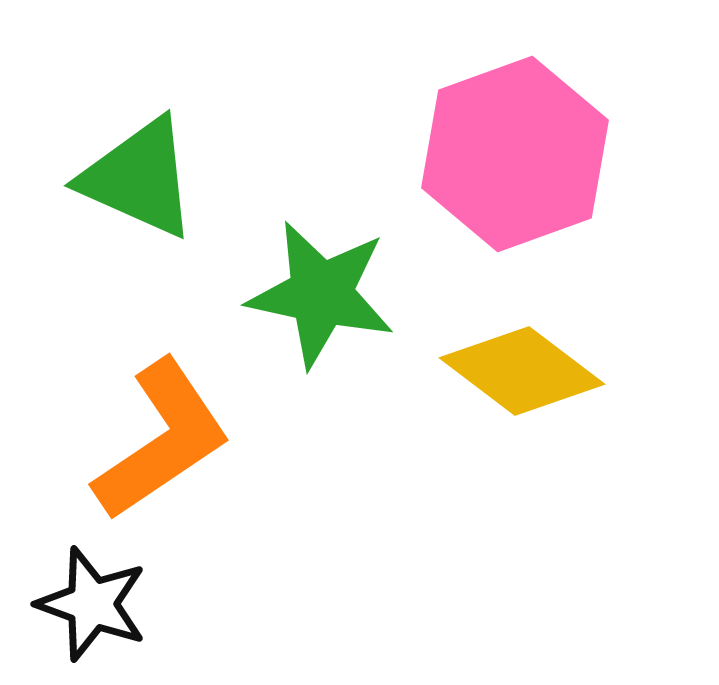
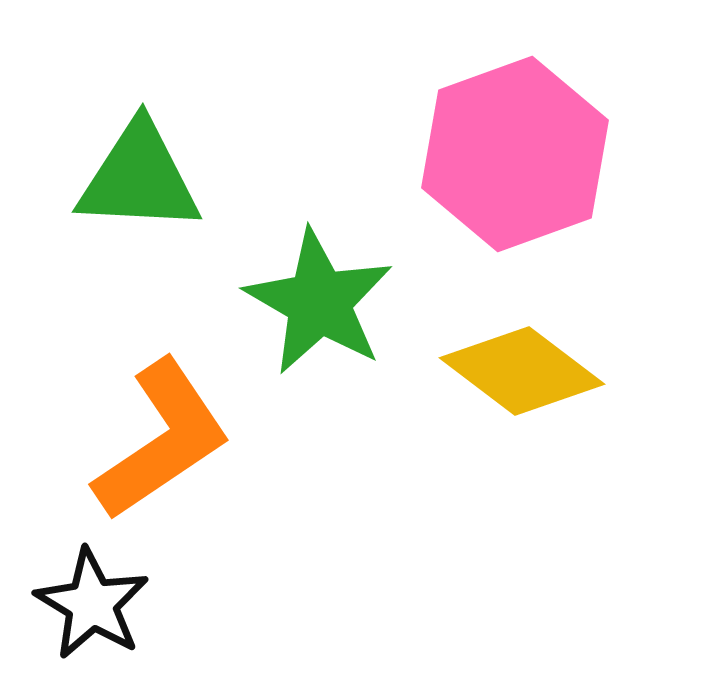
green triangle: rotated 21 degrees counterclockwise
green star: moved 2 px left, 8 px down; rotated 18 degrees clockwise
black star: rotated 11 degrees clockwise
